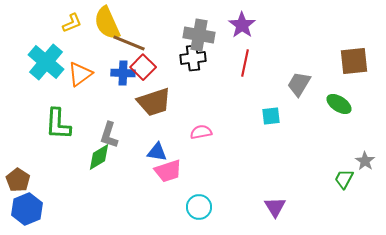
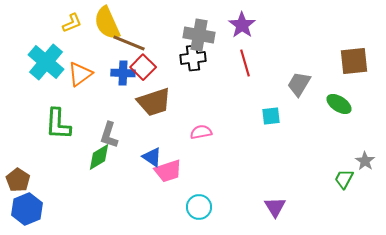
red line: rotated 28 degrees counterclockwise
blue triangle: moved 5 px left, 5 px down; rotated 25 degrees clockwise
